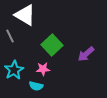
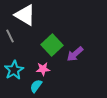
purple arrow: moved 11 px left
cyan semicircle: rotated 112 degrees clockwise
